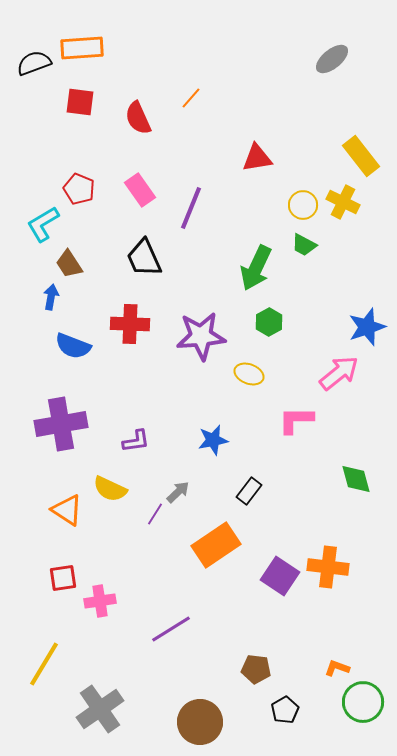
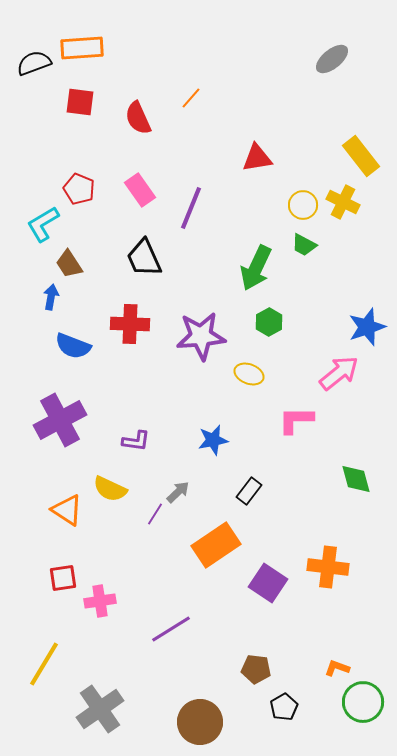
purple cross at (61, 424): moved 1 px left, 4 px up; rotated 18 degrees counterclockwise
purple L-shape at (136, 441): rotated 16 degrees clockwise
purple square at (280, 576): moved 12 px left, 7 px down
black pentagon at (285, 710): moved 1 px left, 3 px up
